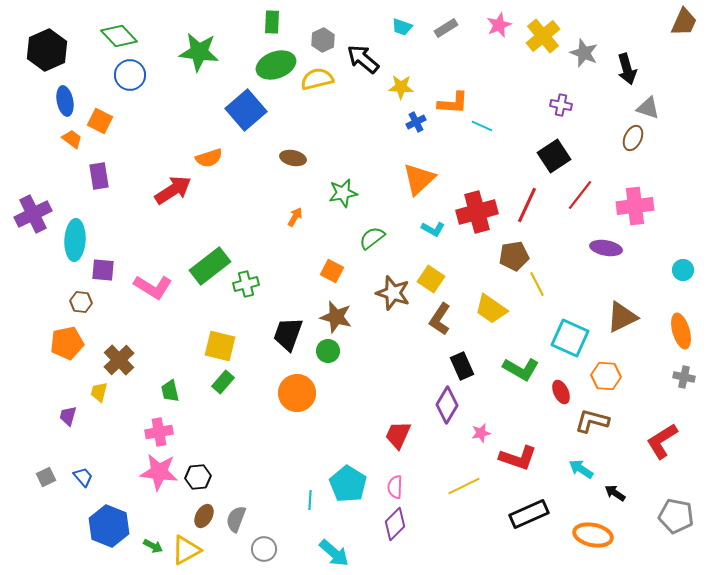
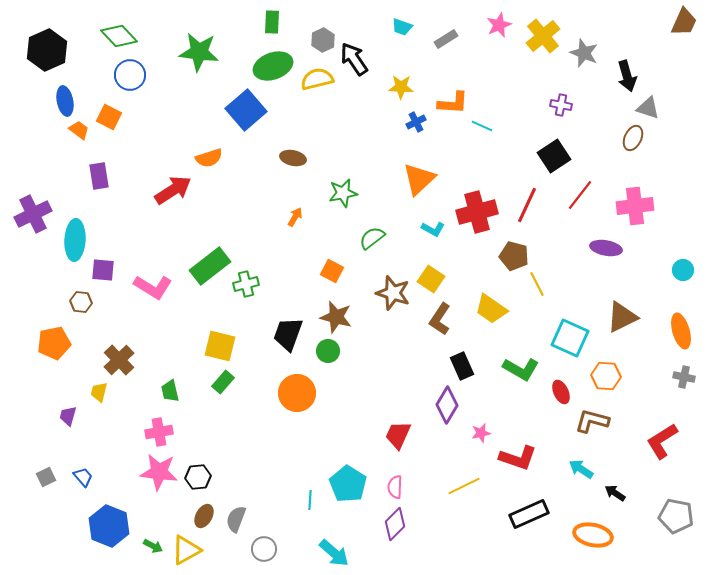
gray rectangle at (446, 28): moved 11 px down
black arrow at (363, 59): moved 9 px left; rotated 16 degrees clockwise
green ellipse at (276, 65): moved 3 px left, 1 px down
black arrow at (627, 69): moved 7 px down
orange square at (100, 121): moved 9 px right, 4 px up
orange trapezoid at (72, 139): moved 7 px right, 9 px up
brown pentagon at (514, 256): rotated 24 degrees clockwise
orange pentagon at (67, 343): moved 13 px left
